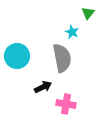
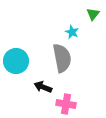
green triangle: moved 5 px right, 1 px down
cyan circle: moved 1 px left, 5 px down
black arrow: rotated 132 degrees counterclockwise
